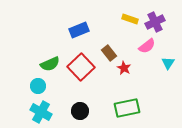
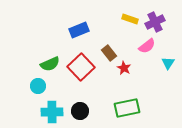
cyan cross: moved 11 px right; rotated 30 degrees counterclockwise
